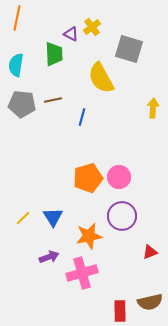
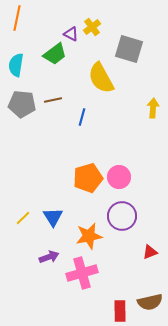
green trapezoid: moved 1 px right; rotated 55 degrees clockwise
